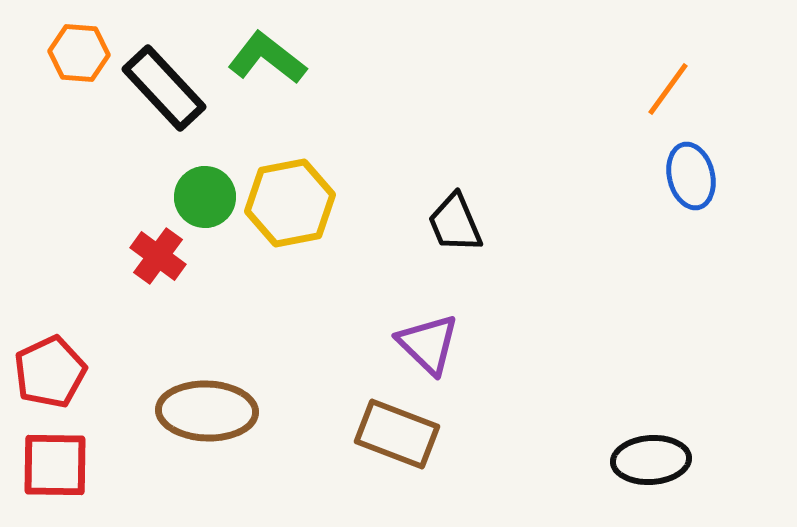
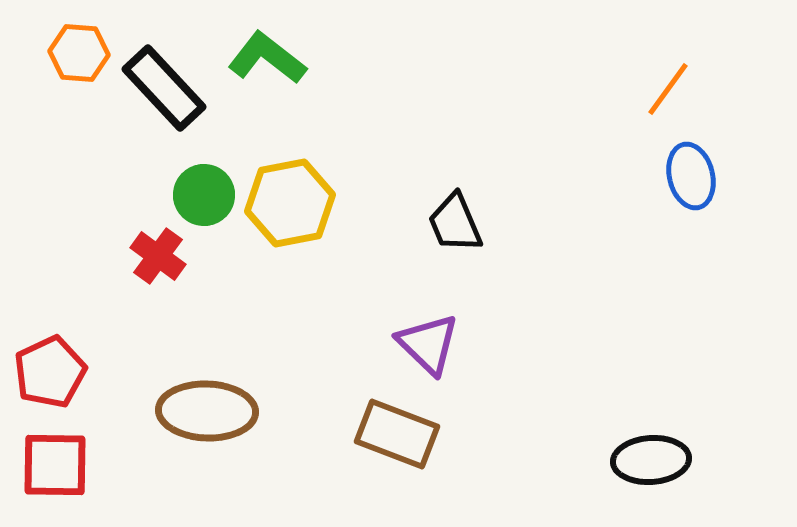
green circle: moved 1 px left, 2 px up
